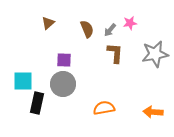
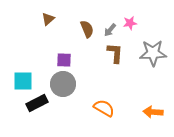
brown triangle: moved 4 px up
gray star: moved 2 px left, 1 px up; rotated 8 degrees clockwise
black rectangle: rotated 50 degrees clockwise
orange semicircle: rotated 40 degrees clockwise
